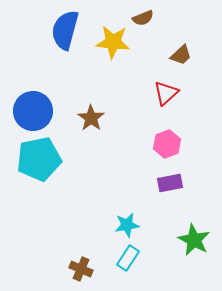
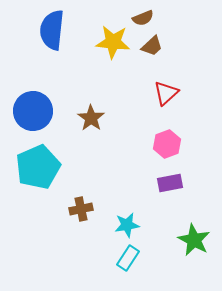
blue semicircle: moved 13 px left; rotated 9 degrees counterclockwise
brown trapezoid: moved 29 px left, 9 px up
cyan pentagon: moved 1 px left, 8 px down; rotated 12 degrees counterclockwise
brown cross: moved 60 px up; rotated 35 degrees counterclockwise
